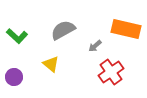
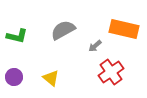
orange rectangle: moved 2 px left
green L-shape: rotated 30 degrees counterclockwise
yellow triangle: moved 14 px down
